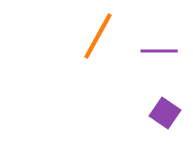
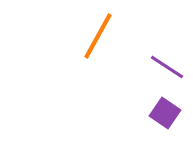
purple line: moved 8 px right, 16 px down; rotated 33 degrees clockwise
